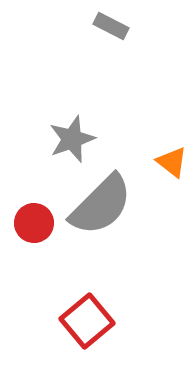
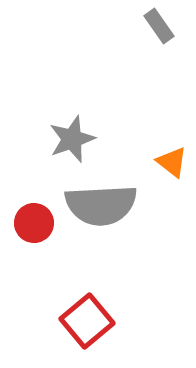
gray rectangle: moved 48 px right; rotated 28 degrees clockwise
gray semicircle: rotated 42 degrees clockwise
